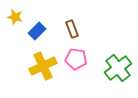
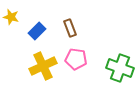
yellow star: moved 4 px left
brown rectangle: moved 2 px left, 1 px up
green cross: moved 2 px right; rotated 32 degrees counterclockwise
